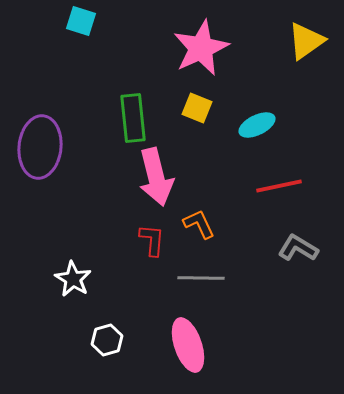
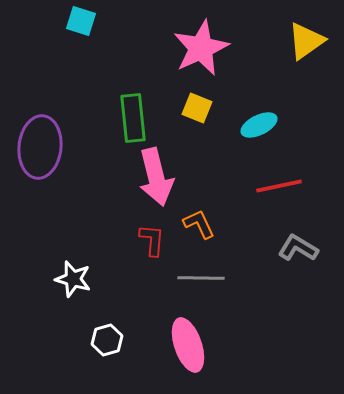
cyan ellipse: moved 2 px right
white star: rotated 15 degrees counterclockwise
